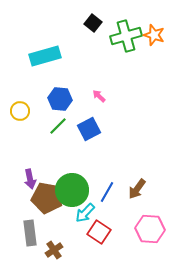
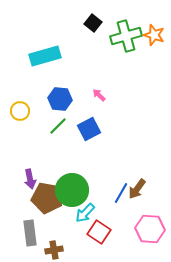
pink arrow: moved 1 px up
blue line: moved 14 px right, 1 px down
brown cross: rotated 24 degrees clockwise
